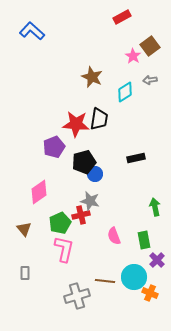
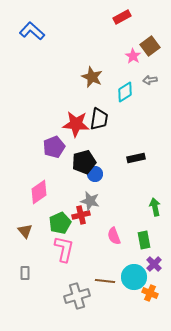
brown triangle: moved 1 px right, 2 px down
purple cross: moved 3 px left, 4 px down
